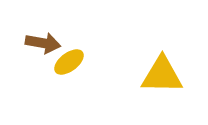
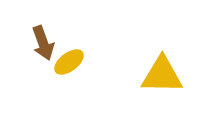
brown arrow: rotated 60 degrees clockwise
